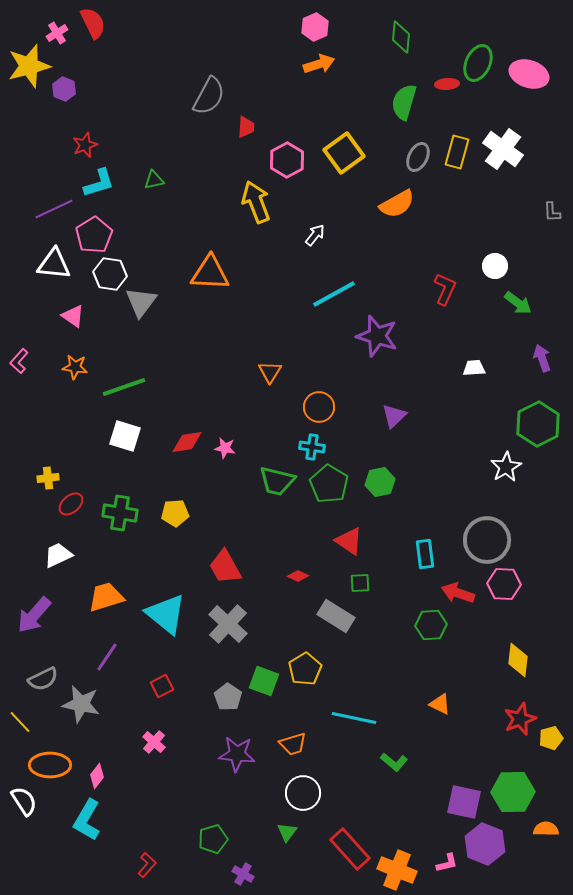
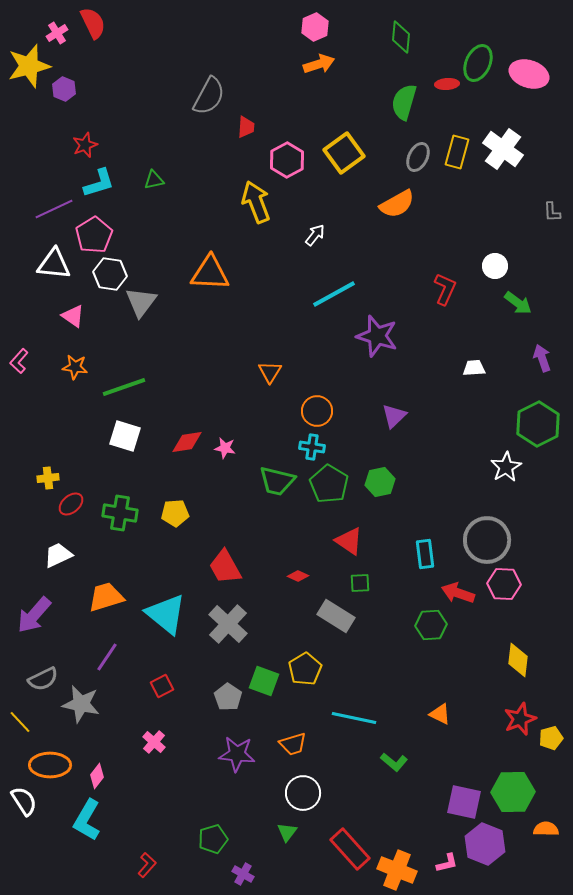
orange circle at (319, 407): moved 2 px left, 4 px down
orange triangle at (440, 704): moved 10 px down
